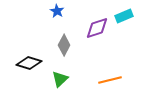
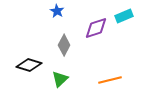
purple diamond: moved 1 px left
black diamond: moved 2 px down
